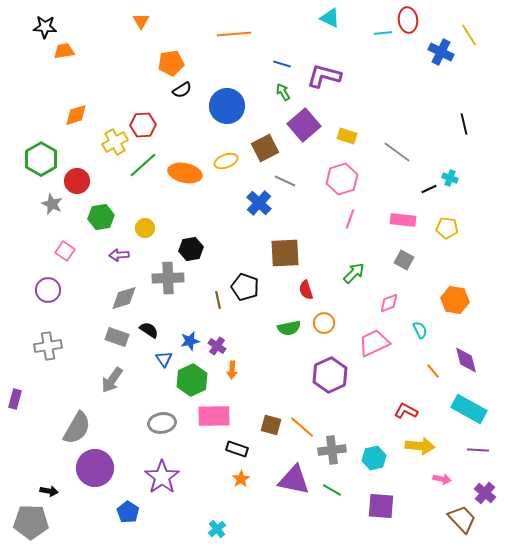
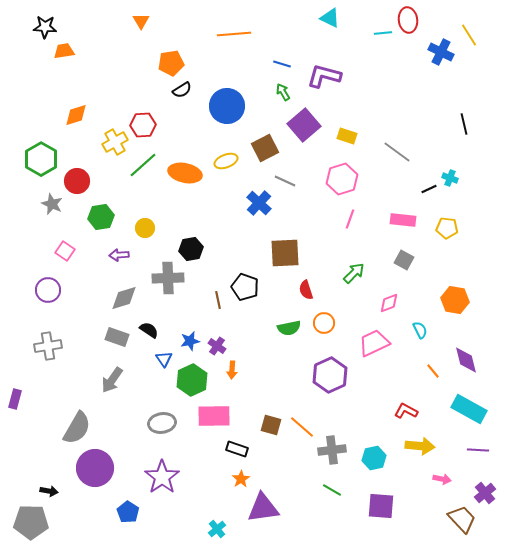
purple triangle at (294, 480): moved 31 px left, 28 px down; rotated 20 degrees counterclockwise
purple cross at (485, 493): rotated 10 degrees clockwise
